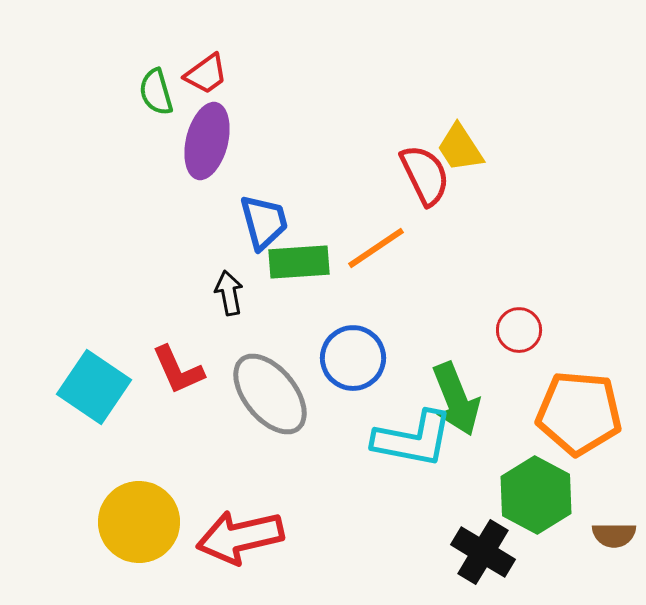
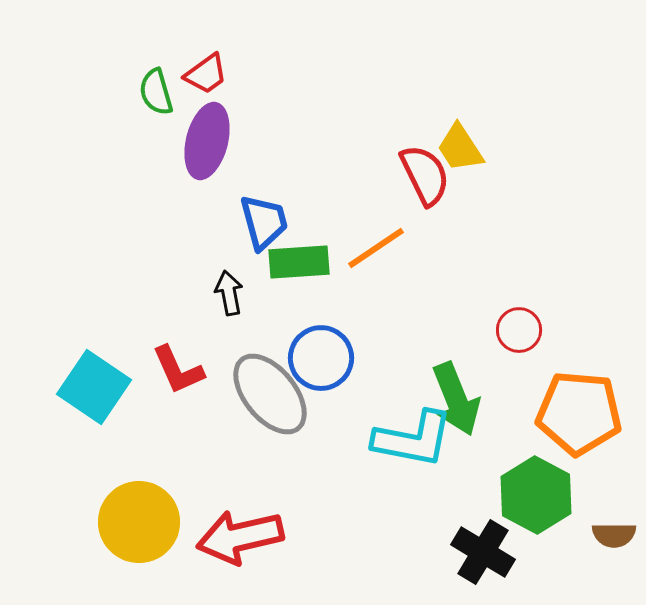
blue circle: moved 32 px left
